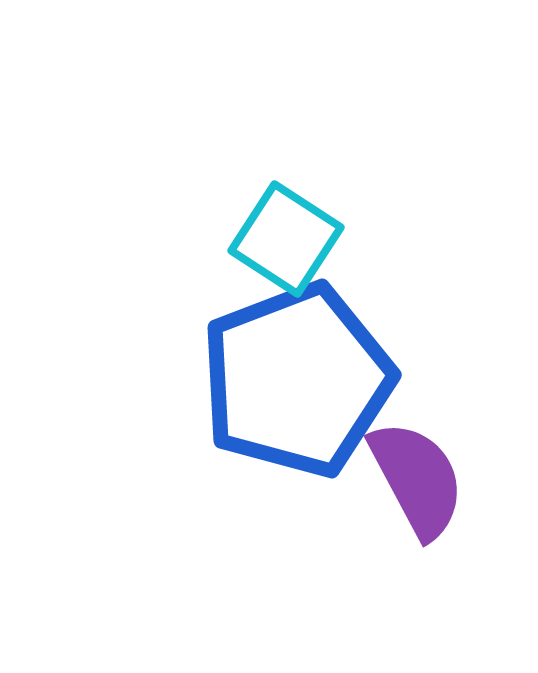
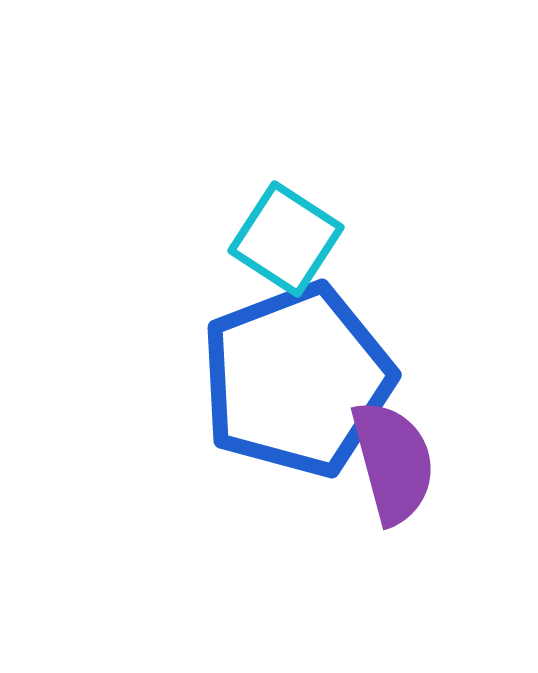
purple semicircle: moved 24 px left, 17 px up; rotated 13 degrees clockwise
